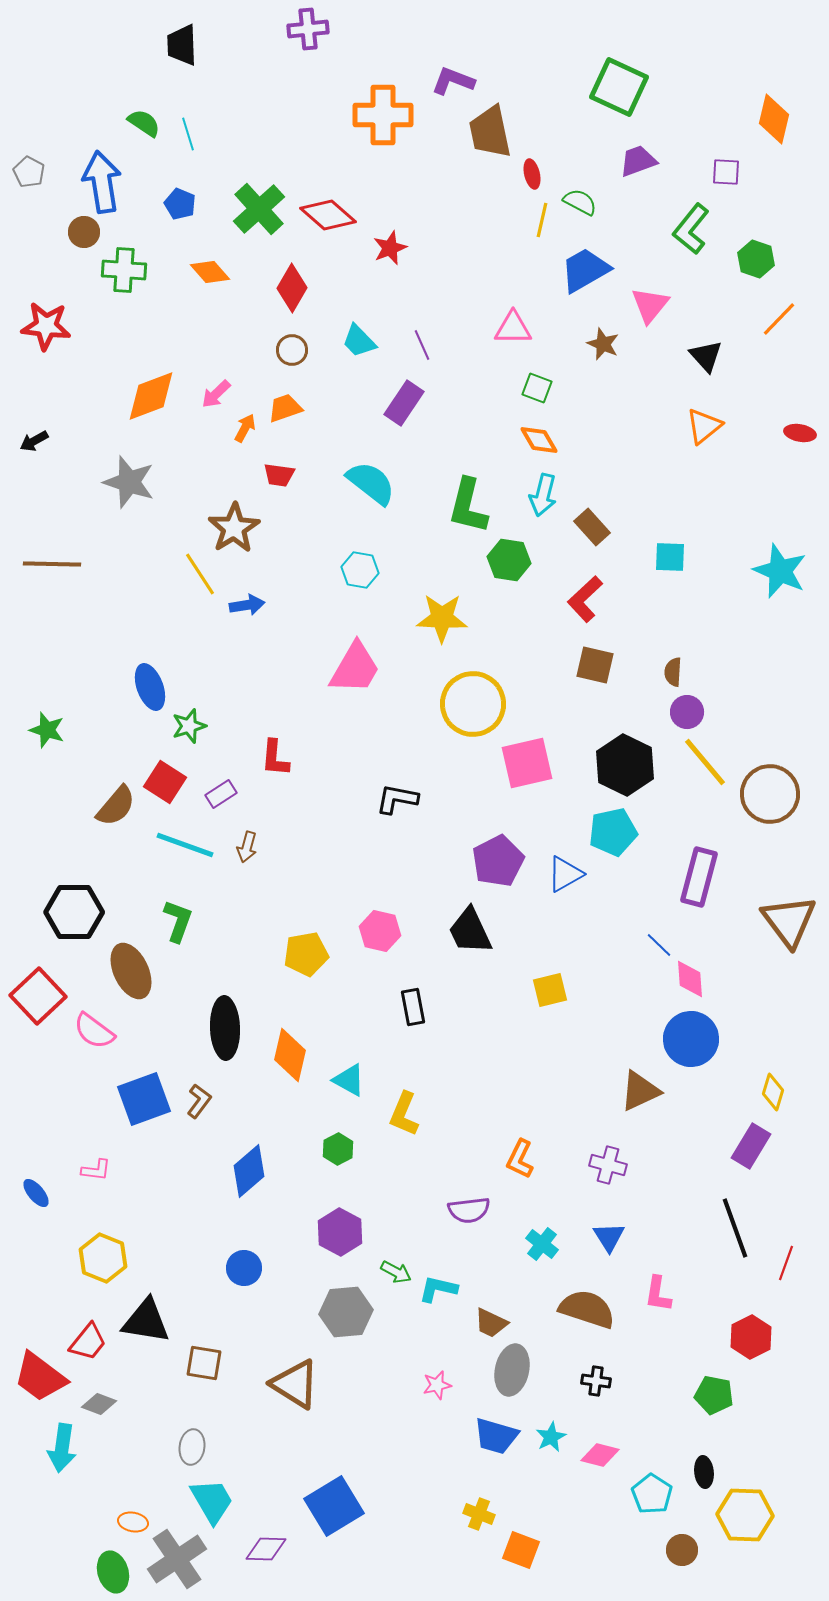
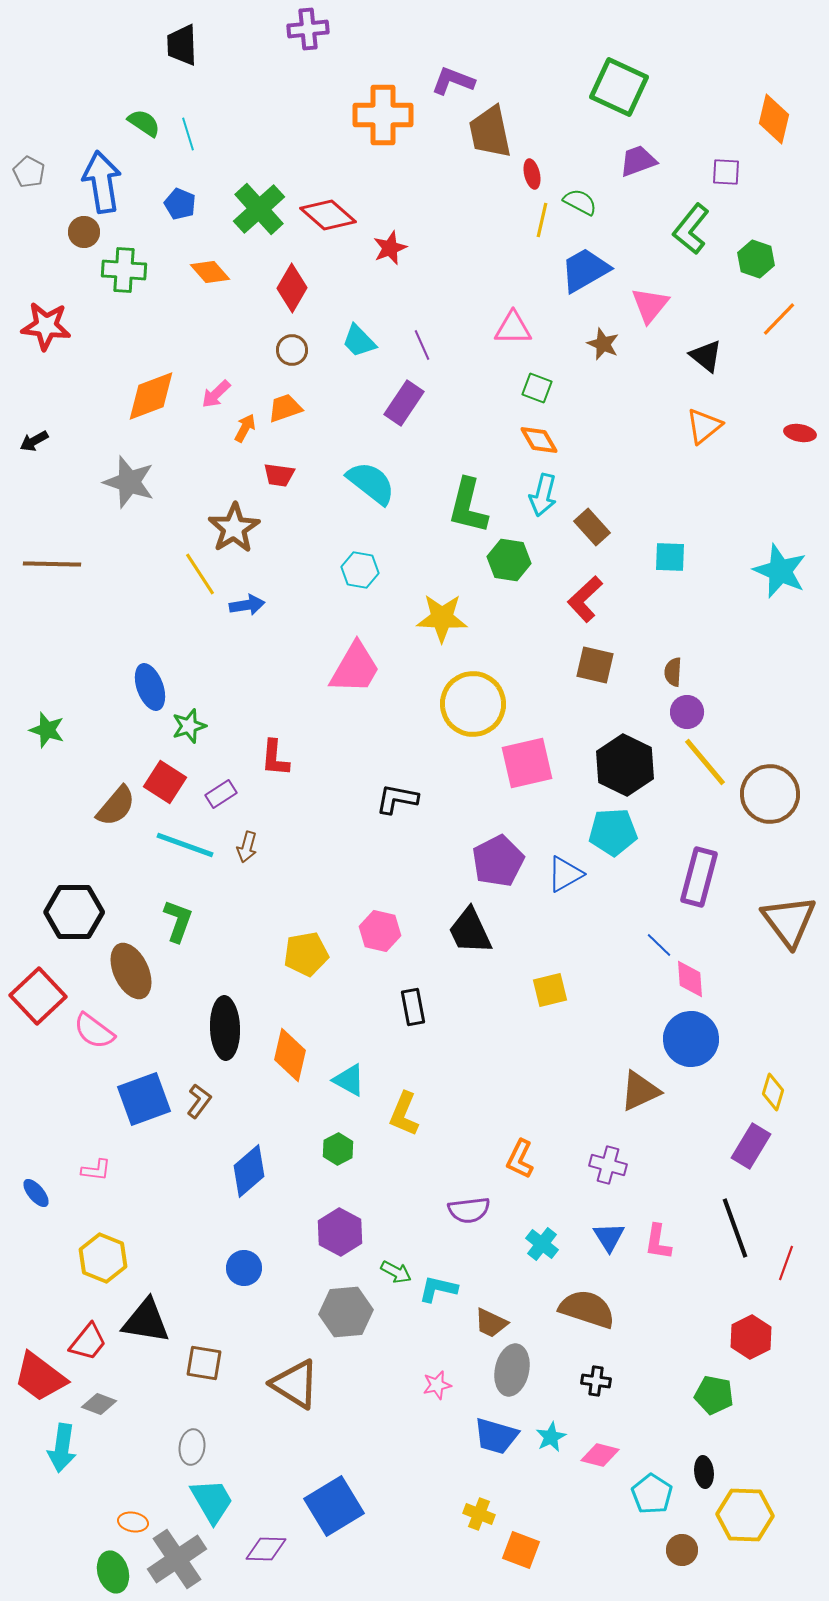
black triangle at (706, 356): rotated 9 degrees counterclockwise
cyan pentagon at (613, 832): rotated 9 degrees clockwise
pink L-shape at (658, 1294): moved 52 px up
